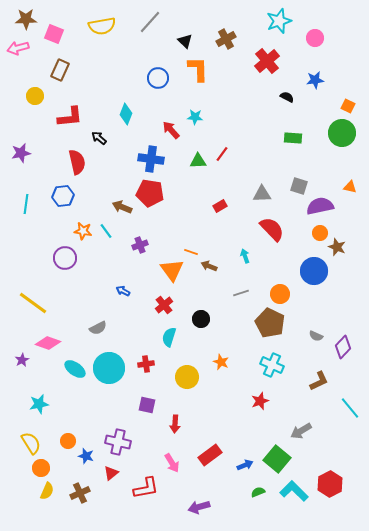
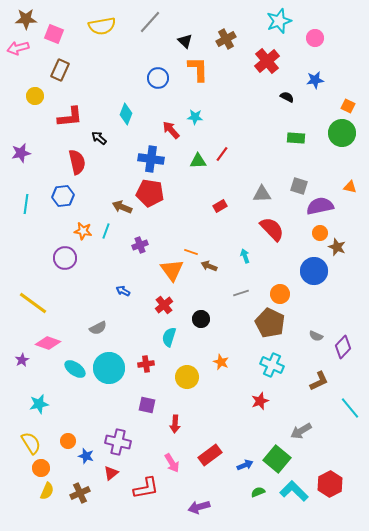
green rectangle at (293, 138): moved 3 px right
cyan line at (106, 231): rotated 56 degrees clockwise
